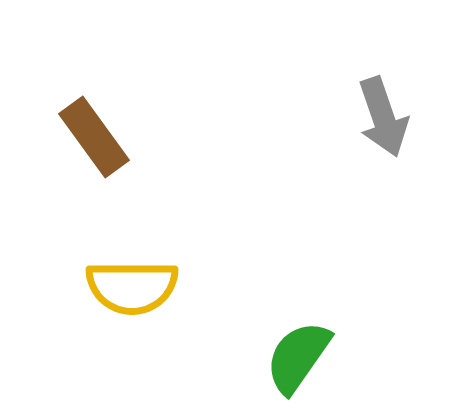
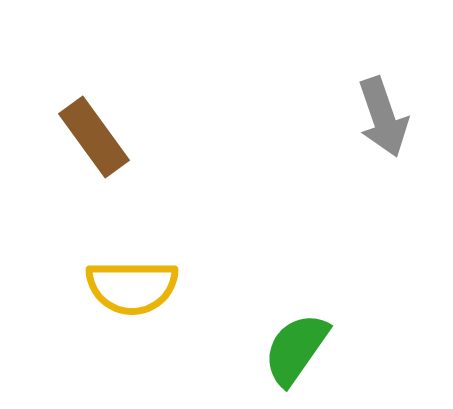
green semicircle: moved 2 px left, 8 px up
